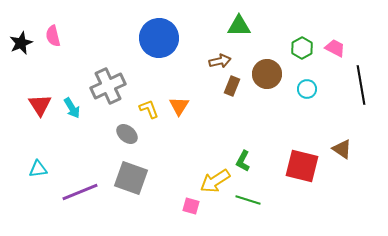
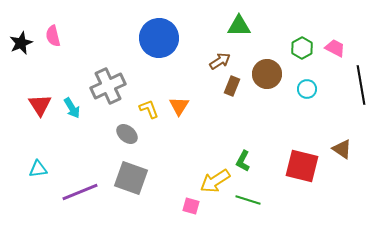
brown arrow: rotated 20 degrees counterclockwise
